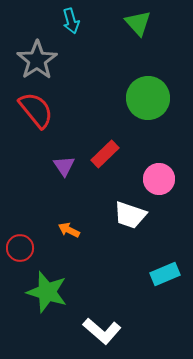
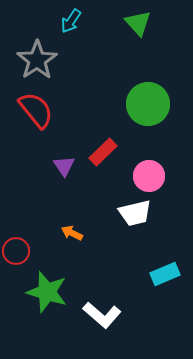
cyan arrow: rotated 50 degrees clockwise
green circle: moved 6 px down
red rectangle: moved 2 px left, 2 px up
pink circle: moved 10 px left, 3 px up
white trapezoid: moved 5 px right, 2 px up; rotated 32 degrees counterclockwise
orange arrow: moved 3 px right, 3 px down
red circle: moved 4 px left, 3 px down
white L-shape: moved 16 px up
